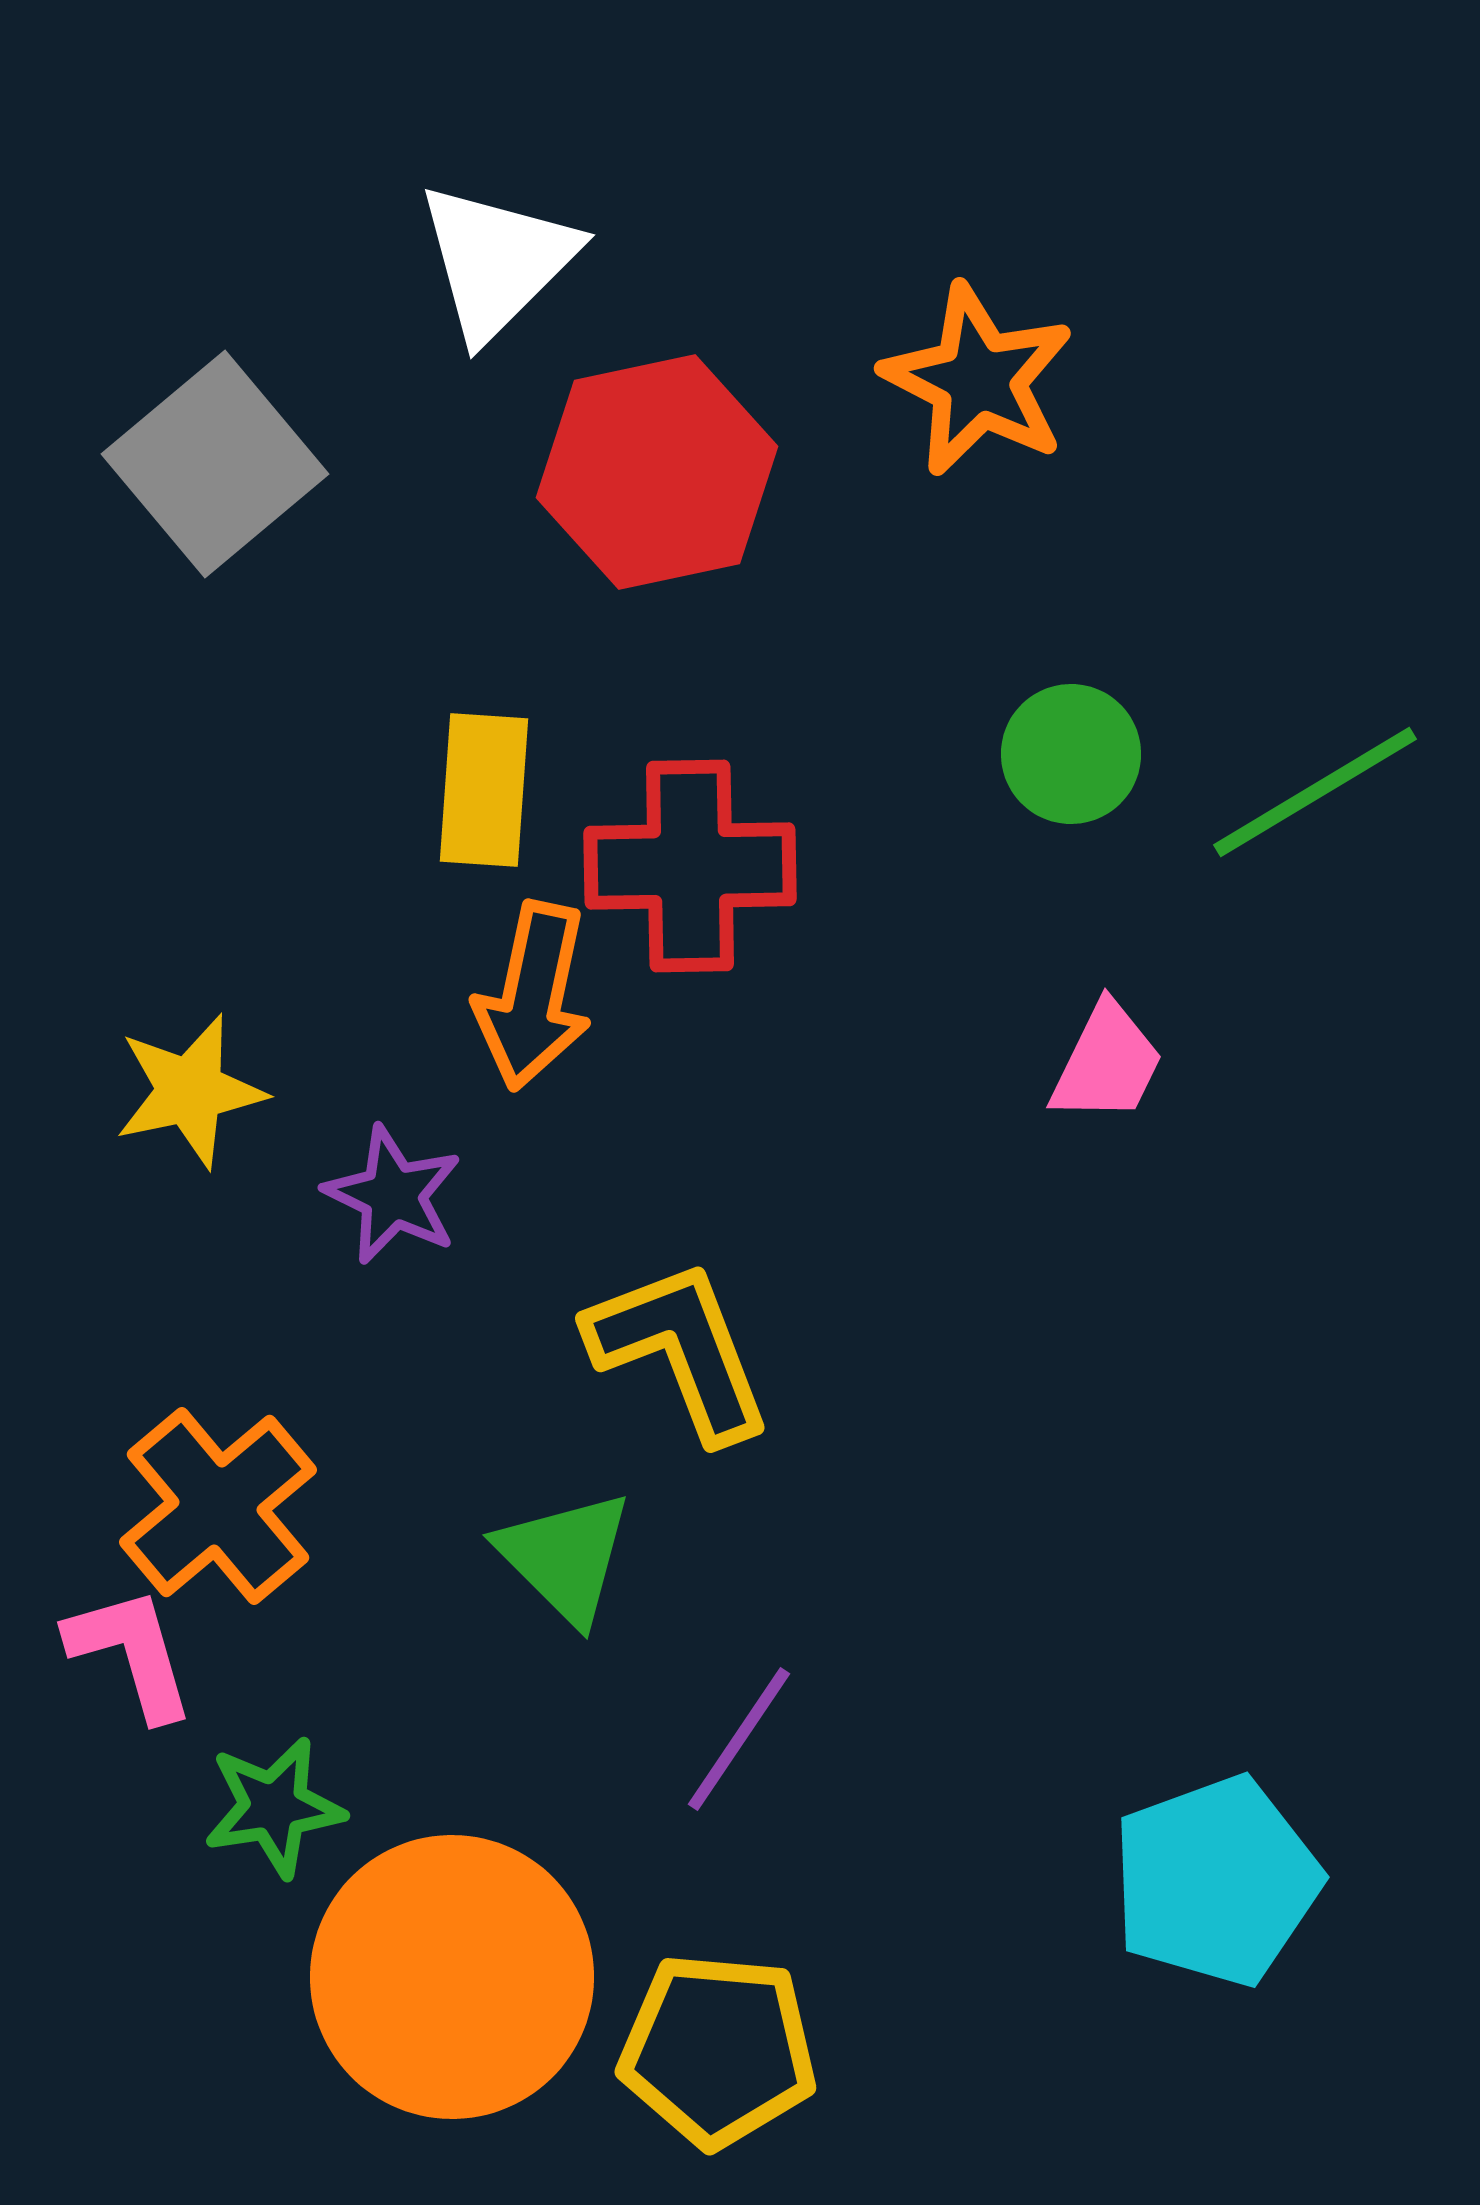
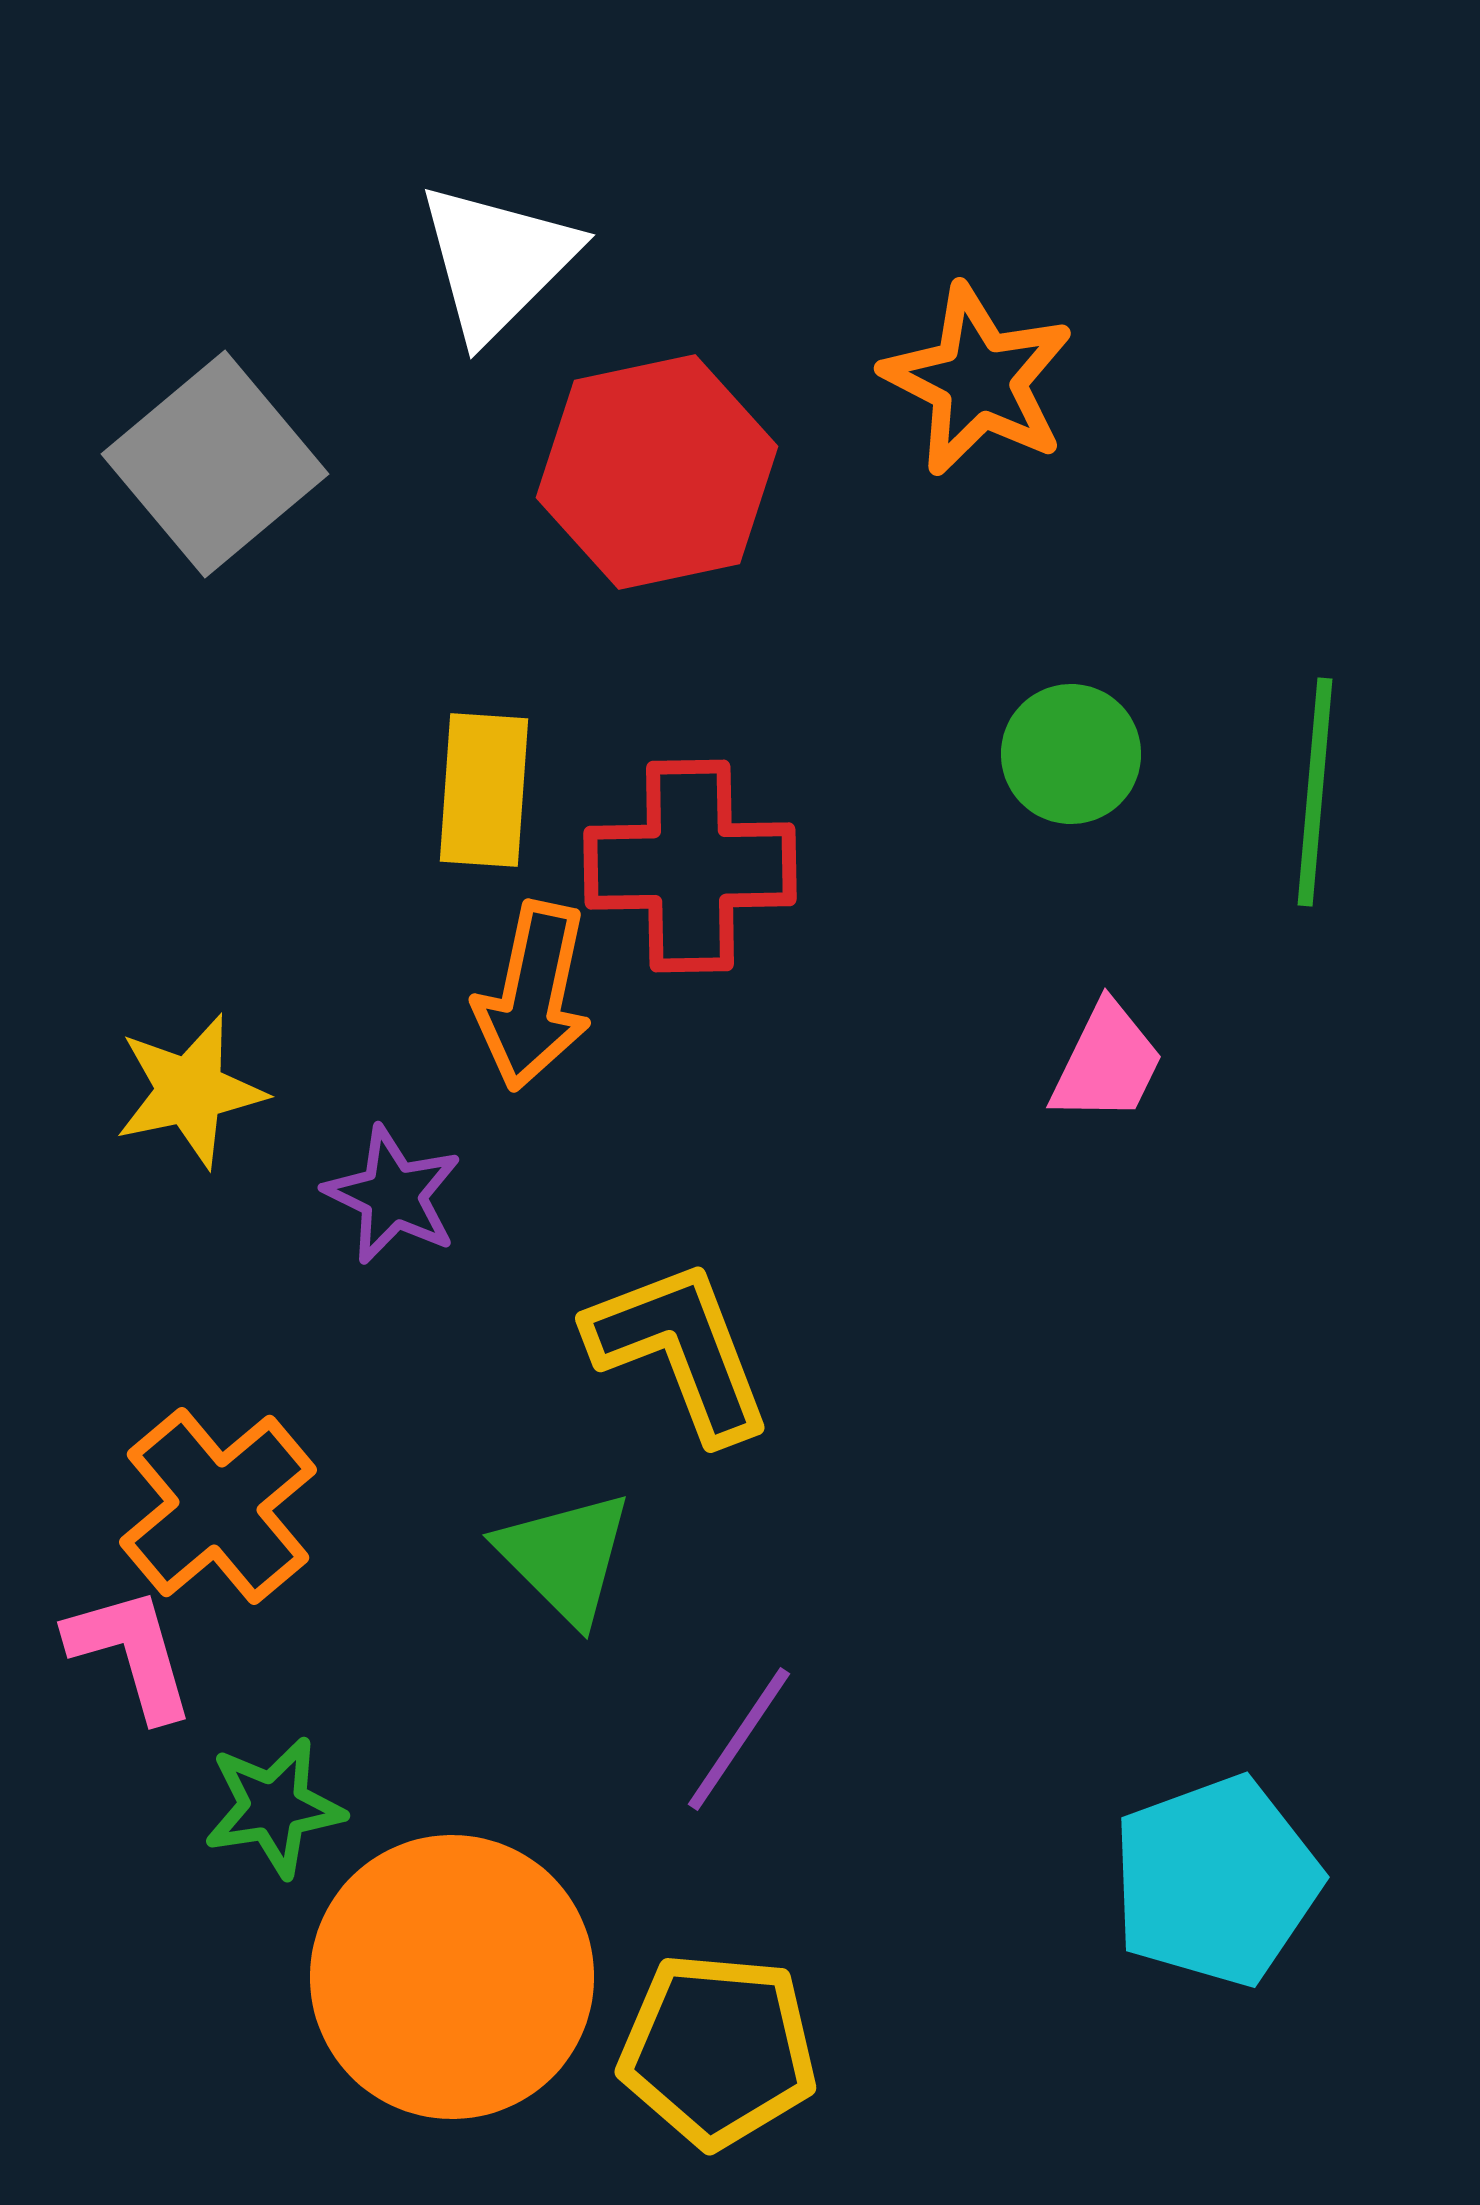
green line: rotated 54 degrees counterclockwise
